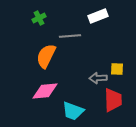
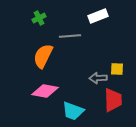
orange semicircle: moved 3 px left
pink diamond: rotated 16 degrees clockwise
